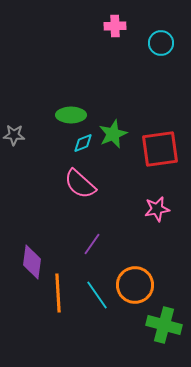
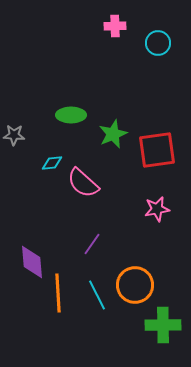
cyan circle: moved 3 px left
cyan diamond: moved 31 px left, 20 px down; rotated 15 degrees clockwise
red square: moved 3 px left, 1 px down
pink semicircle: moved 3 px right, 1 px up
purple diamond: rotated 12 degrees counterclockwise
cyan line: rotated 8 degrees clockwise
green cross: moved 1 px left; rotated 16 degrees counterclockwise
